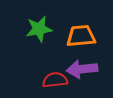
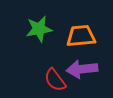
red semicircle: rotated 120 degrees counterclockwise
